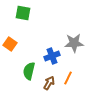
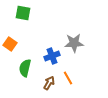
green semicircle: moved 4 px left, 3 px up
orange line: rotated 56 degrees counterclockwise
